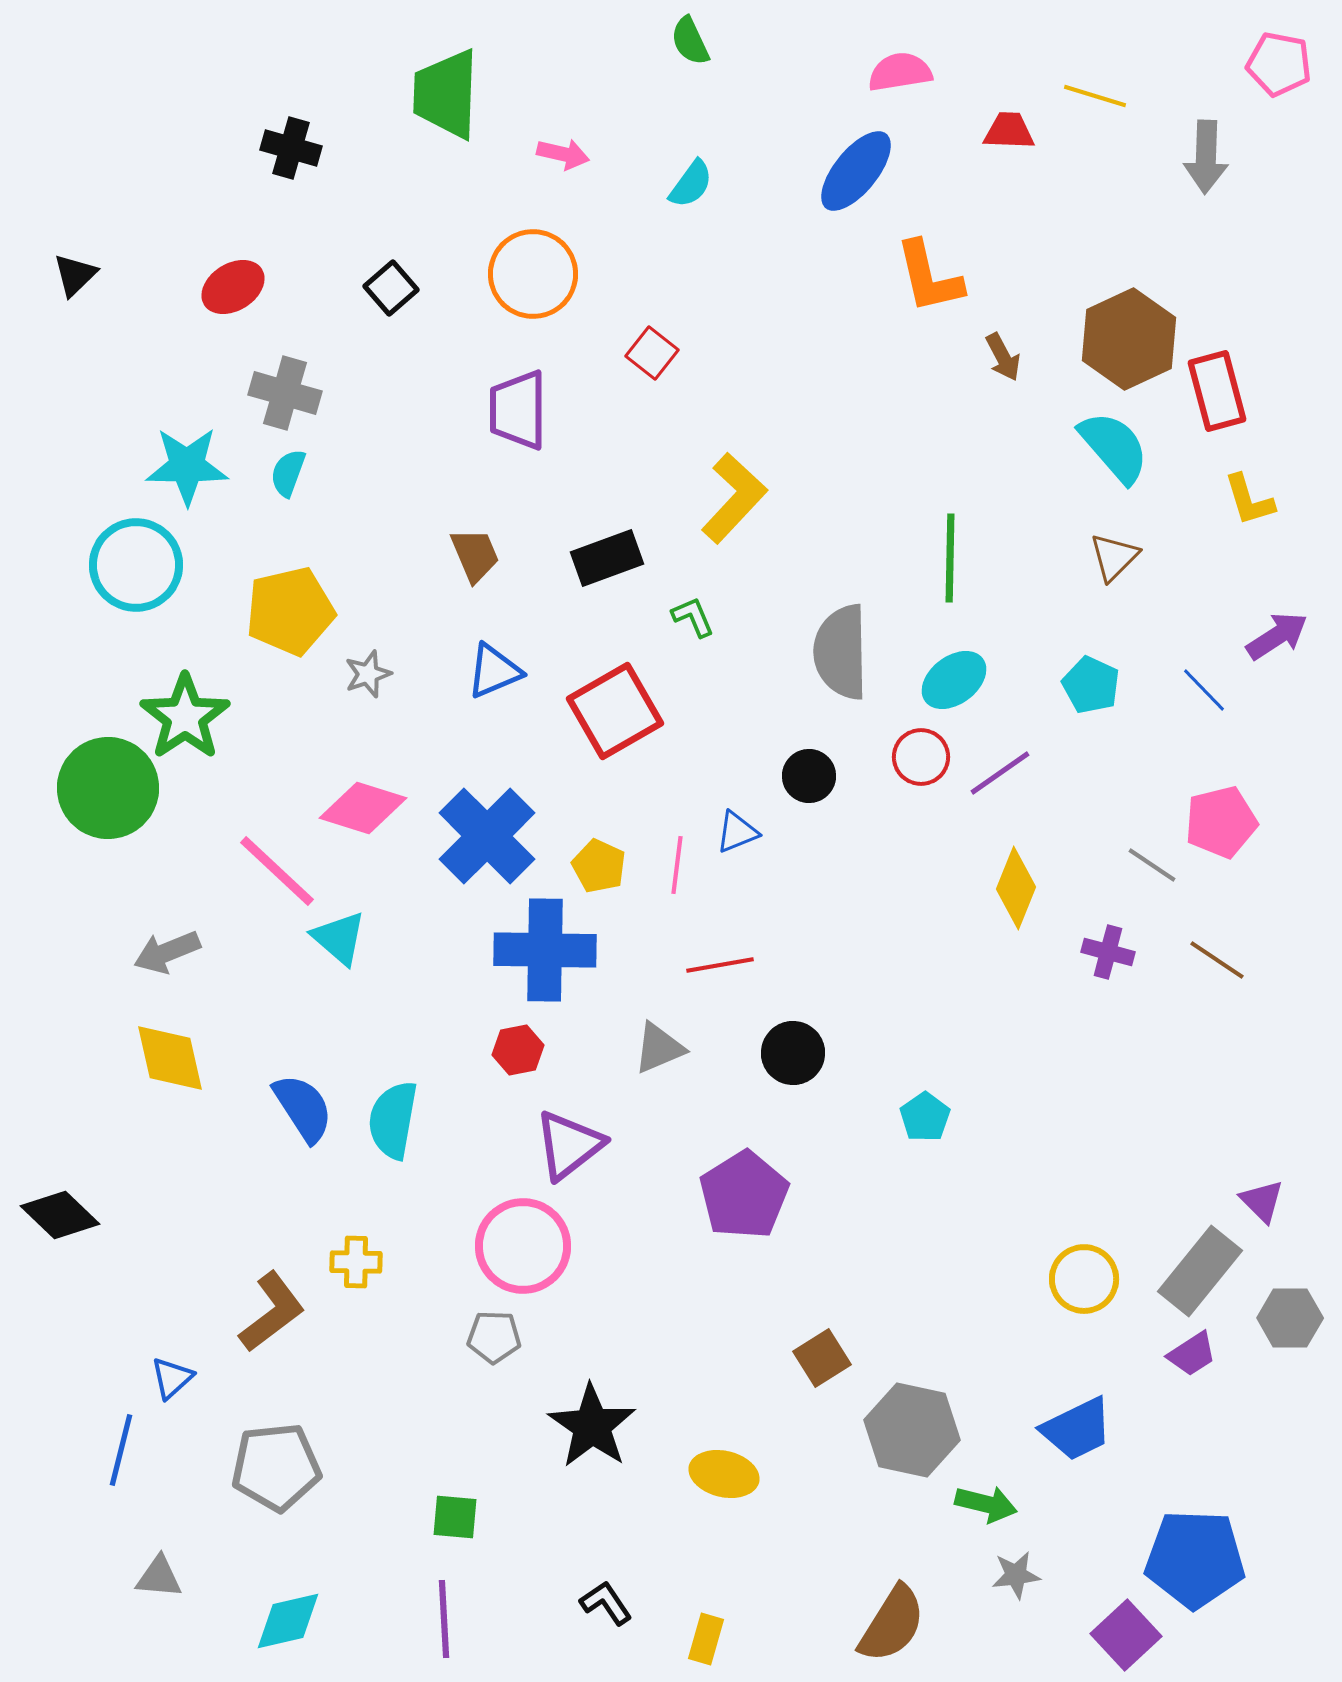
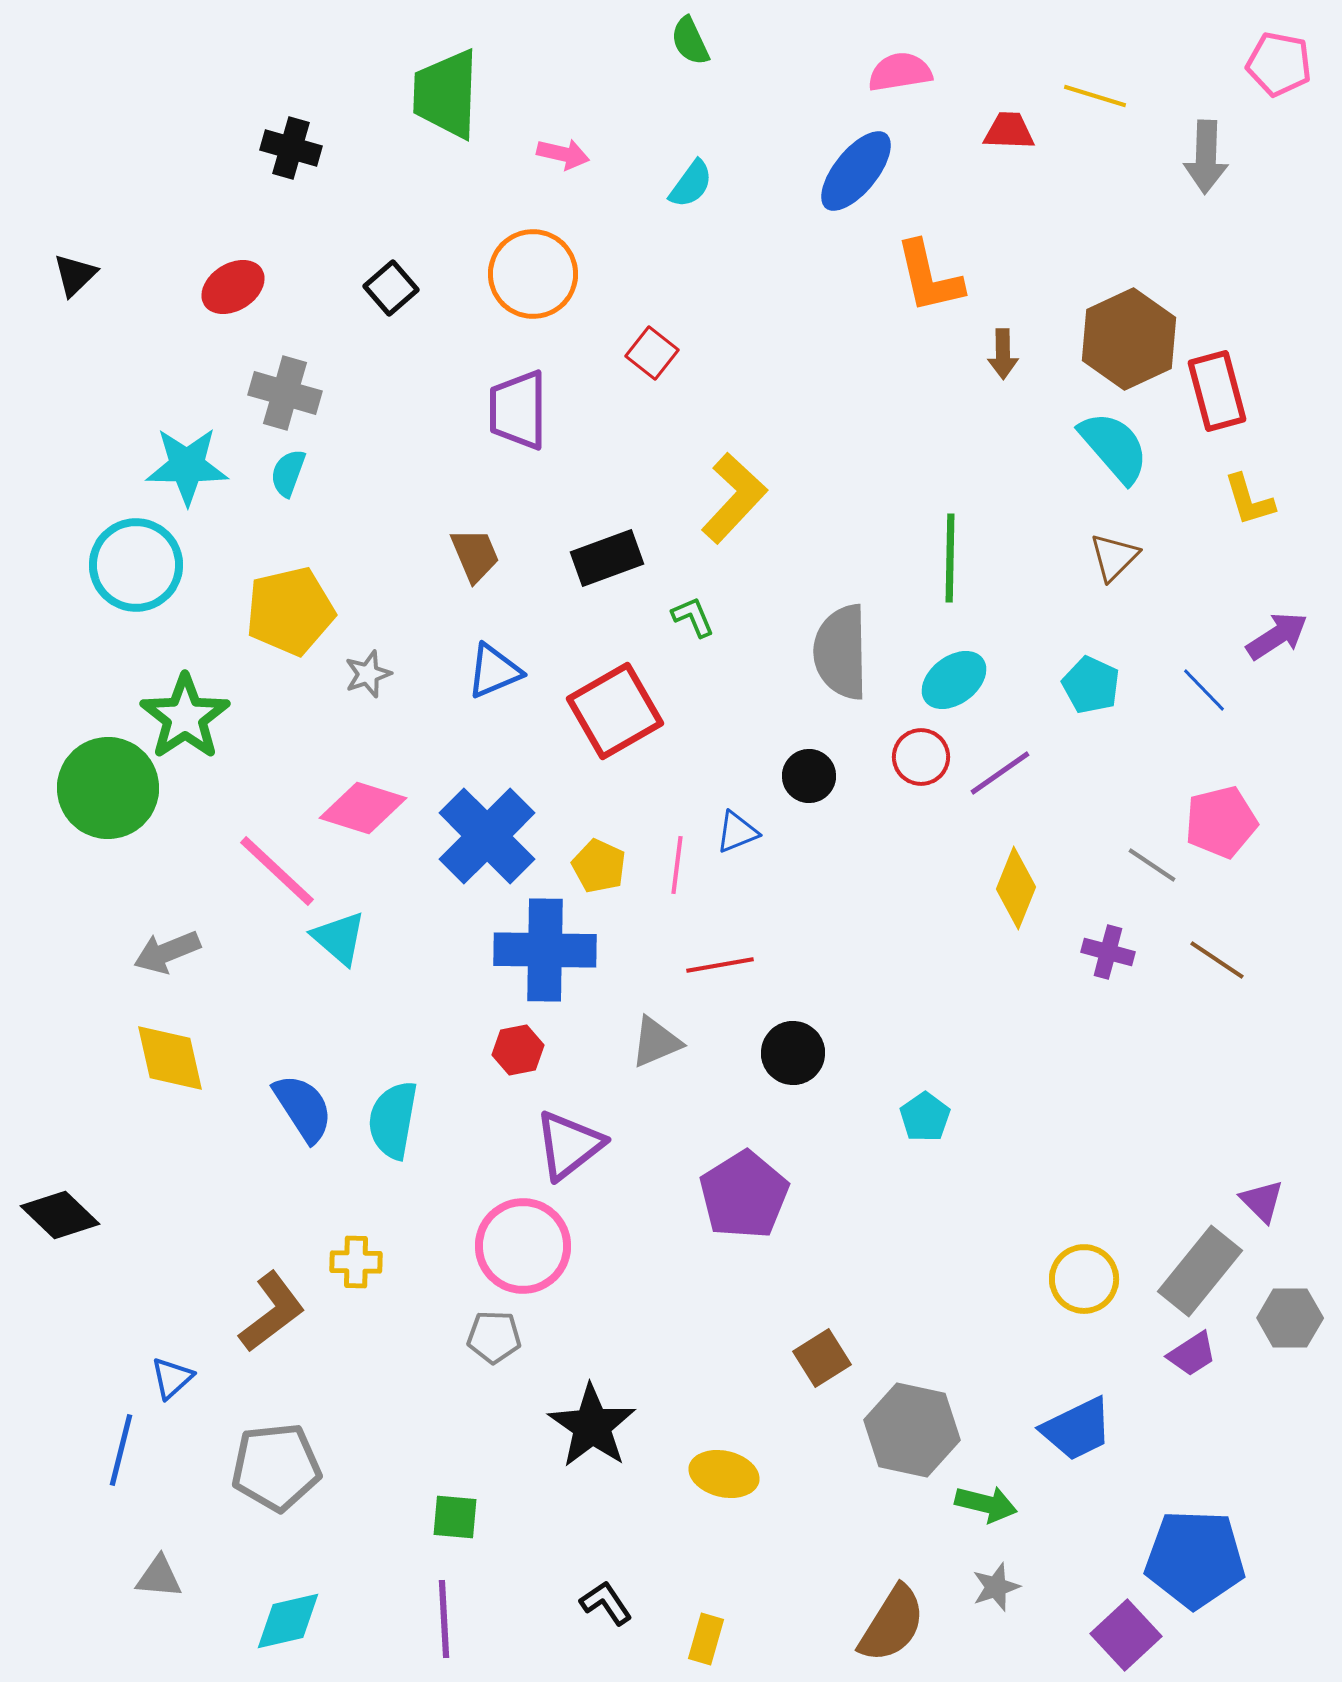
brown arrow at (1003, 357): moved 3 px up; rotated 27 degrees clockwise
gray triangle at (659, 1048): moved 3 px left, 6 px up
gray star at (1016, 1575): moved 20 px left, 12 px down; rotated 12 degrees counterclockwise
